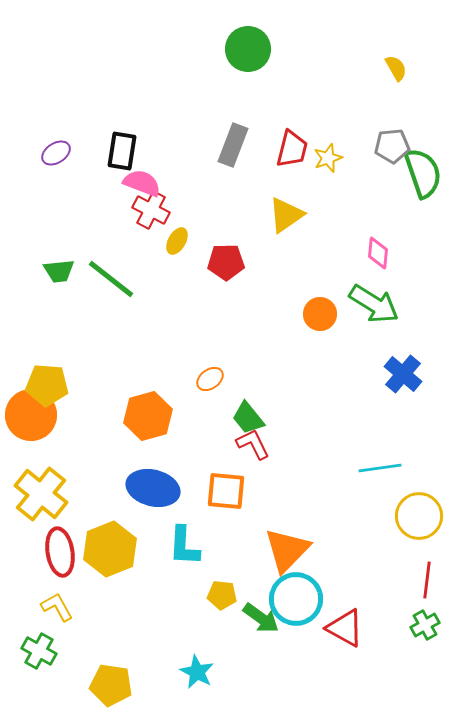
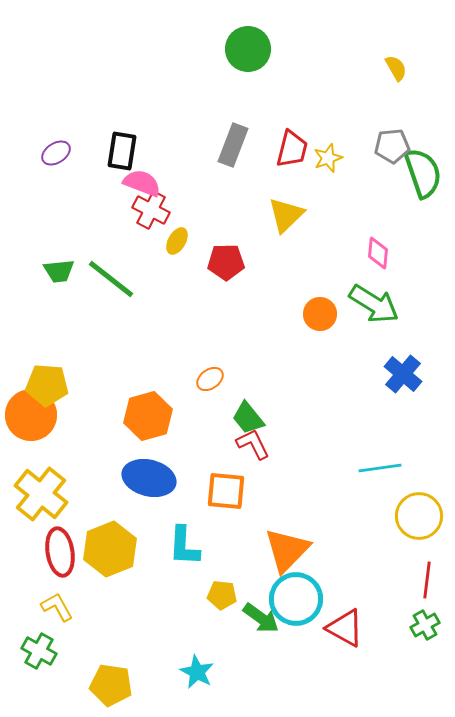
yellow triangle at (286, 215): rotated 9 degrees counterclockwise
blue ellipse at (153, 488): moved 4 px left, 10 px up
